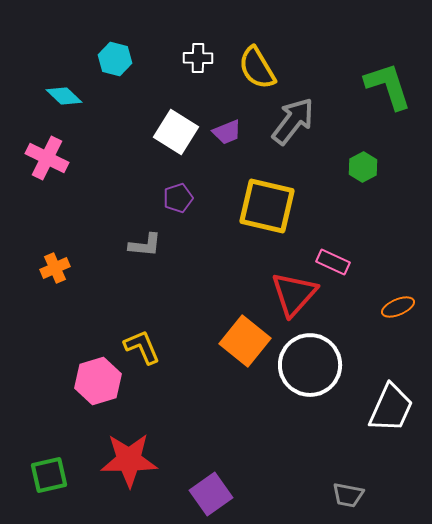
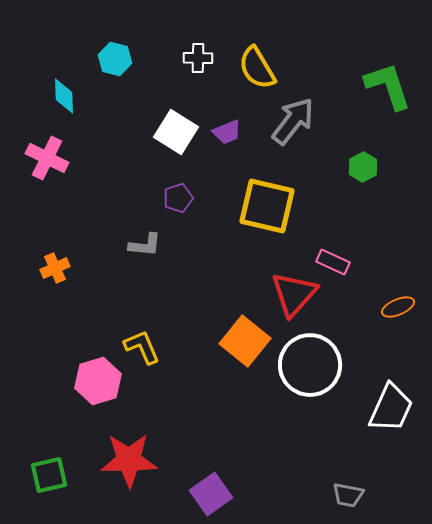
cyan diamond: rotated 45 degrees clockwise
